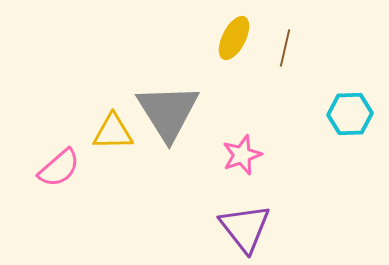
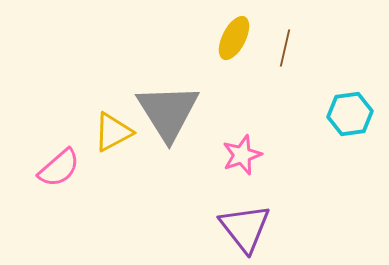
cyan hexagon: rotated 6 degrees counterclockwise
yellow triangle: rotated 27 degrees counterclockwise
